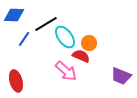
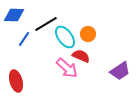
orange circle: moved 1 px left, 9 px up
pink arrow: moved 1 px right, 3 px up
purple trapezoid: moved 1 px left, 5 px up; rotated 55 degrees counterclockwise
